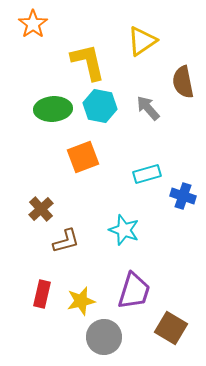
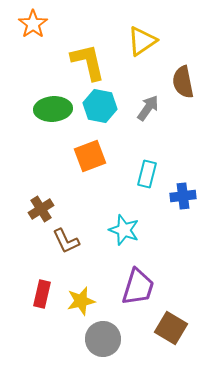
gray arrow: rotated 76 degrees clockwise
orange square: moved 7 px right, 1 px up
cyan rectangle: rotated 60 degrees counterclockwise
blue cross: rotated 25 degrees counterclockwise
brown cross: rotated 10 degrees clockwise
brown L-shape: rotated 80 degrees clockwise
purple trapezoid: moved 4 px right, 4 px up
gray circle: moved 1 px left, 2 px down
